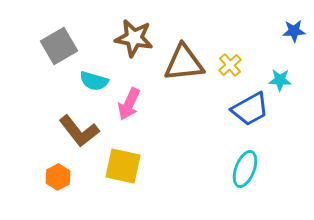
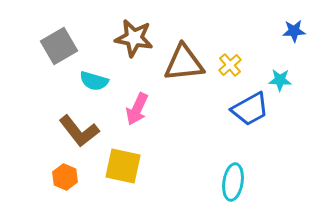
pink arrow: moved 8 px right, 5 px down
cyan ellipse: moved 12 px left, 13 px down; rotated 12 degrees counterclockwise
orange hexagon: moved 7 px right; rotated 10 degrees counterclockwise
